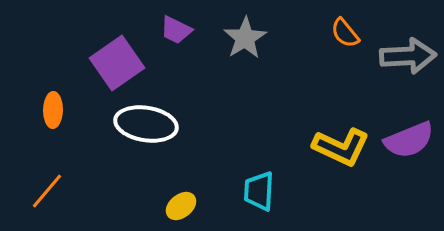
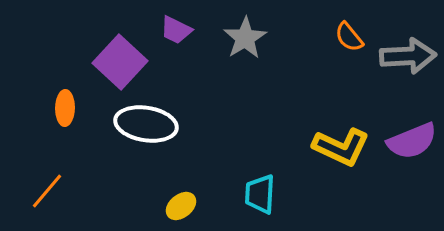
orange semicircle: moved 4 px right, 4 px down
purple square: moved 3 px right, 1 px up; rotated 12 degrees counterclockwise
orange ellipse: moved 12 px right, 2 px up
purple semicircle: moved 3 px right, 1 px down
cyan trapezoid: moved 1 px right, 3 px down
